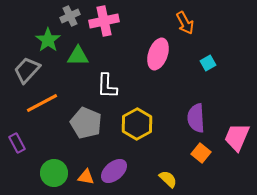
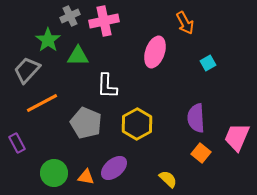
pink ellipse: moved 3 px left, 2 px up
purple ellipse: moved 3 px up
